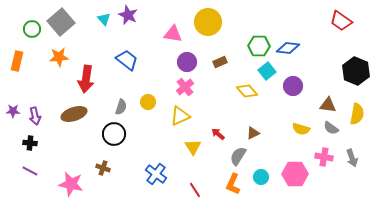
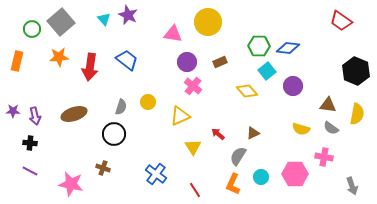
red arrow at (86, 79): moved 4 px right, 12 px up
pink cross at (185, 87): moved 8 px right, 1 px up; rotated 12 degrees counterclockwise
gray arrow at (352, 158): moved 28 px down
